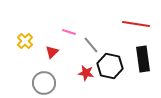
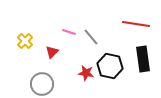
gray line: moved 8 px up
gray circle: moved 2 px left, 1 px down
